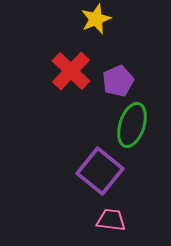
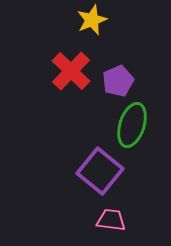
yellow star: moved 4 px left, 1 px down
